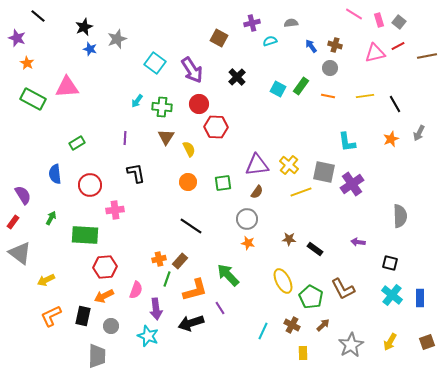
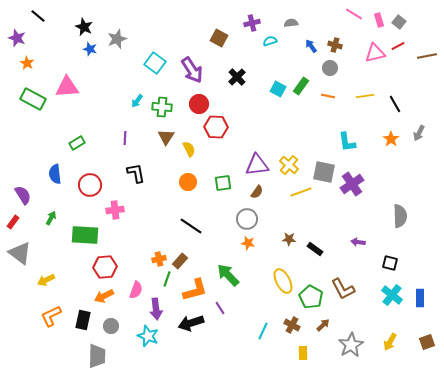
black star at (84, 27): rotated 24 degrees counterclockwise
orange star at (391, 139): rotated 14 degrees counterclockwise
black rectangle at (83, 316): moved 4 px down
